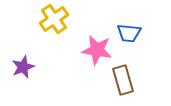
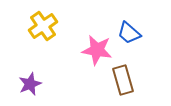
yellow cross: moved 11 px left, 7 px down
blue trapezoid: rotated 35 degrees clockwise
purple star: moved 7 px right, 17 px down
